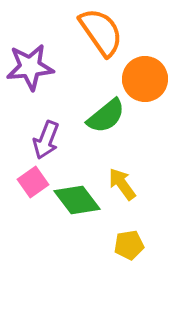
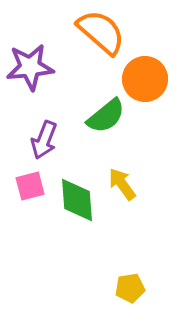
orange semicircle: rotated 14 degrees counterclockwise
purple arrow: moved 2 px left
pink square: moved 3 px left, 4 px down; rotated 20 degrees clockwise
green diamond: rotated 33 degrees clockwise
yellow pentagon: moved 1 px right, 43 px down
